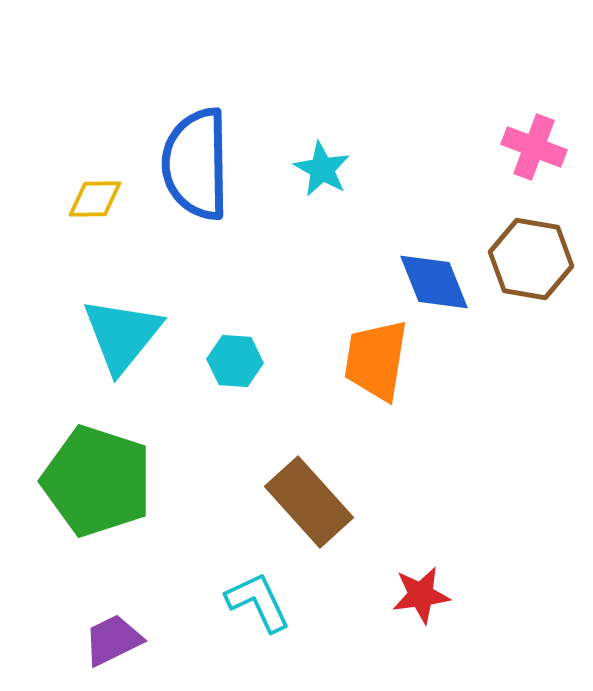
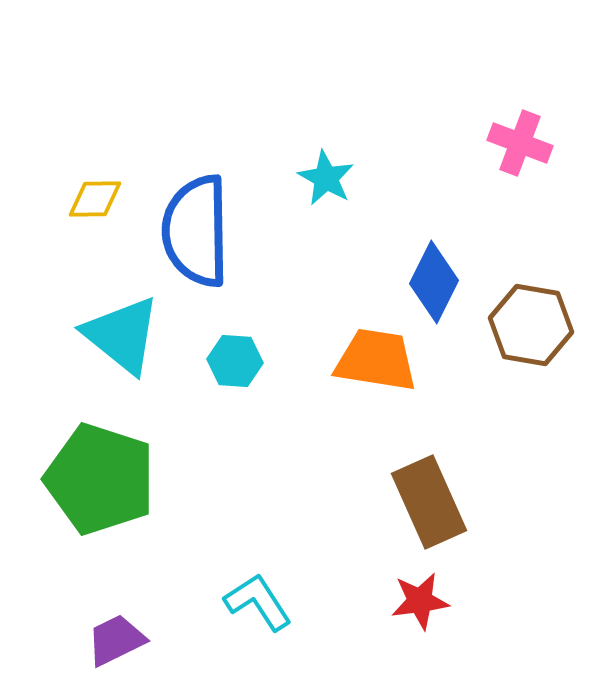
pink cross: moved 14 px left, 4 px up
blue semicircle: moved 67 px down
cyan star: moved 4 px right, 9 px down
brown hexagon: moved 66 px down
blue diamond: rotated 48 degrees clockwise
cyan triangle: rotated 30 degrees counterclockwise
orange trapezoid: rotated 90 degrees clockwise
green pentagon: moved 3 px right, 2 px up
brown rectangle: moved 120 px right; rotated 18 degrees clockwise
red star: moved 1 px left, 6 px down
cyan L-shape: rotated 8 degrees counterclockwise
purple trapezoid: moved 3 px right
